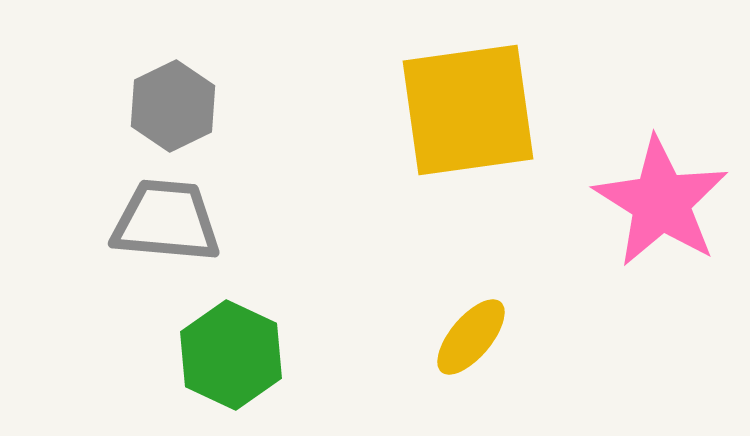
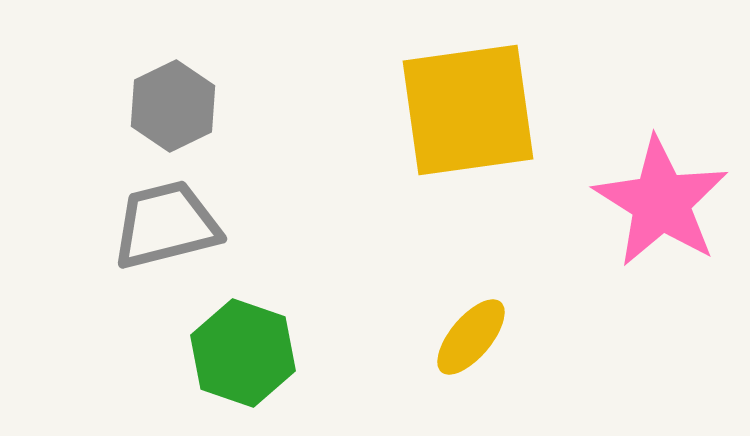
gray trapezoid: moved 4 px down; rotated 19 degrees counterclockwise
green hexagon: moved 12 px right, 2 px up; rotated 6 degrees counterclockwise
